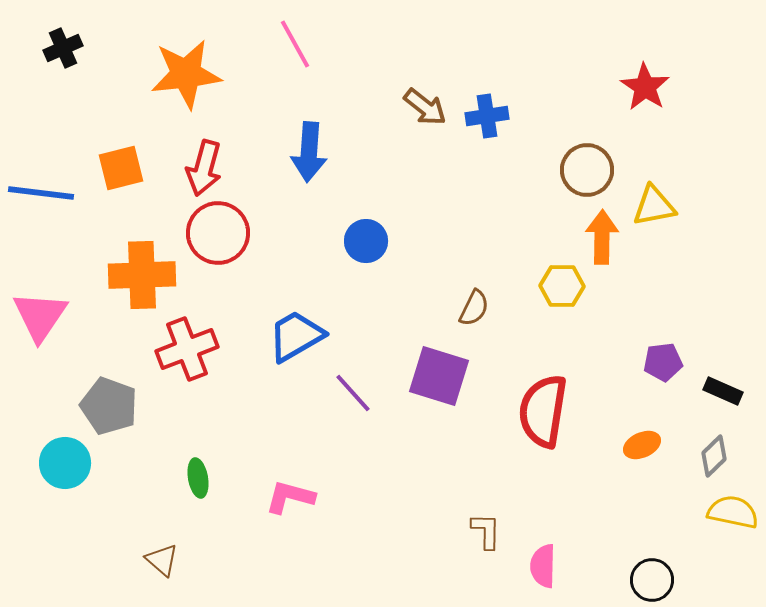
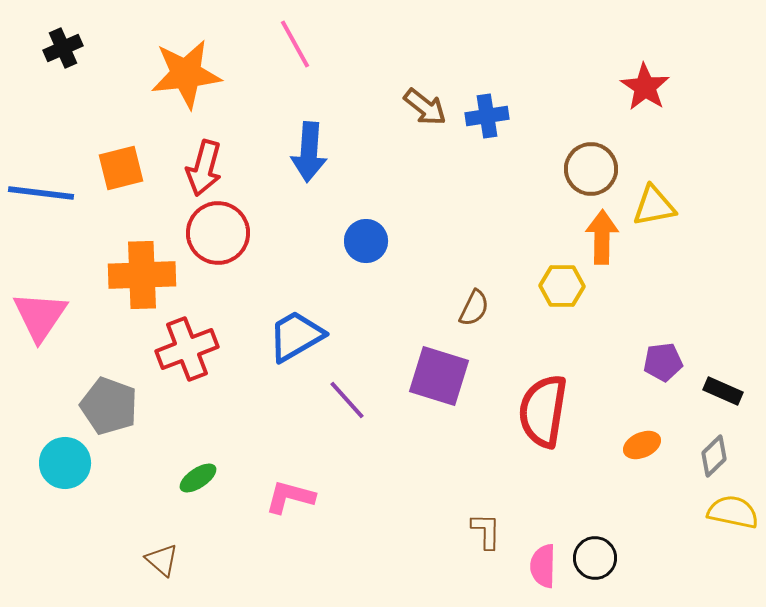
brown circle: moved 4 px right, 1 px up
purple line: moved 6 px left, 7 px down
green ellipse: rotated 66 degrees clockwise
black circle: moved 57 px left, 22 px up
